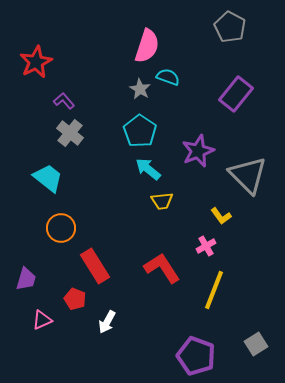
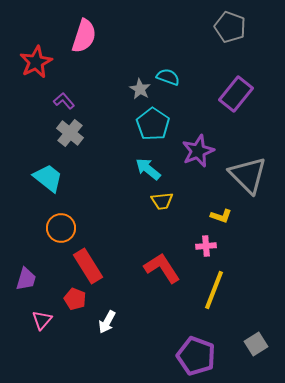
gray pentagon: rotated 8 degrees counterclockwise
pink semicircle: moved 63 px left, 10 px up
cyan pentagon: moved 13 px right, 7 px up
yellow L-shape: rotated 35 degrees counterclockwise
pink cross: rotated 24 degrees clockwise
red rectangle: moved 7 px left
pink triangle: rotated 25 degrees counterclockwise
